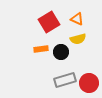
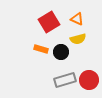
orange rectangle: rotated 24 degrees clockwise
red circle: moved 3 px up
